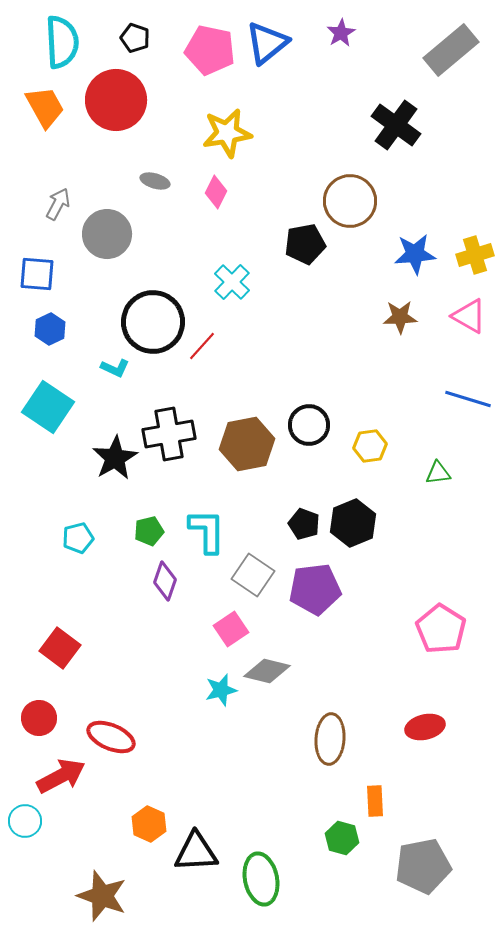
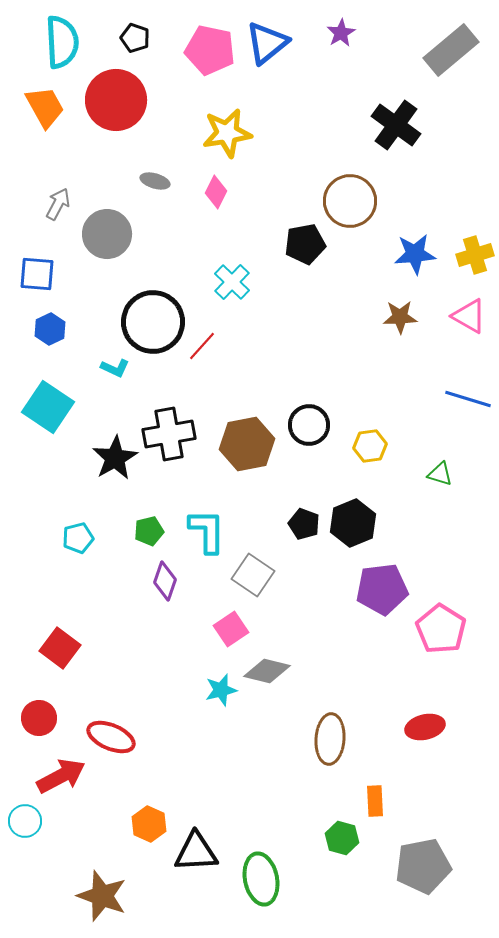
green triangle at (438, 473): moved 2 px right, 1 px down; rotated 24 degrees clockwise
purple pentagon at (315, 589): moved 67 px right
